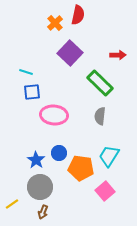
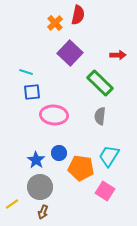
pink square: rotated 18 degrees counterclockwise
